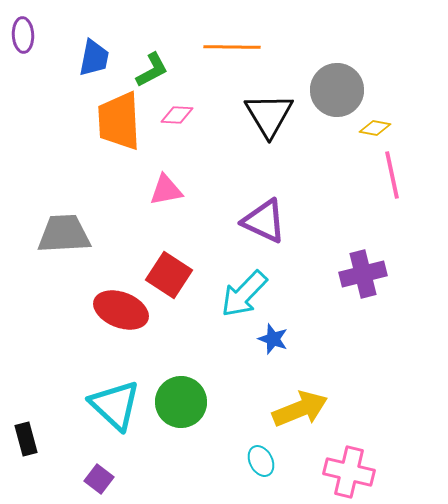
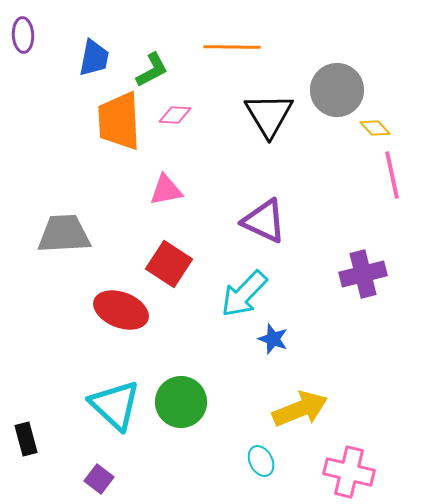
pink diamond: moved 2 px left
yellow diamond: rotated 36 degrees clockwise
red square: moved 11 px up
